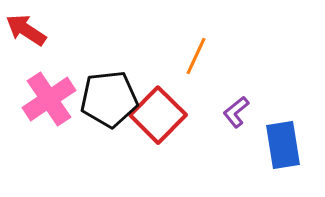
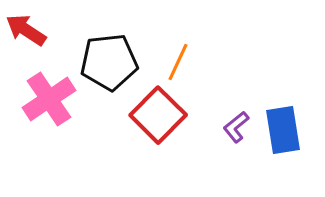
orange line: moved 18 px left, 6 px down
black pentagon: moved 37 px up
purple L-shape: moved 15 px down
blue rectangle: moved 15 px up
